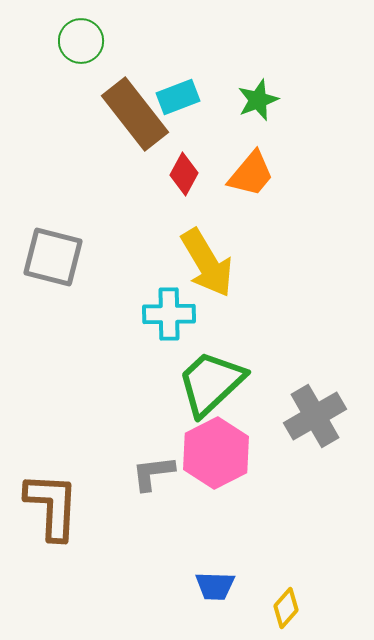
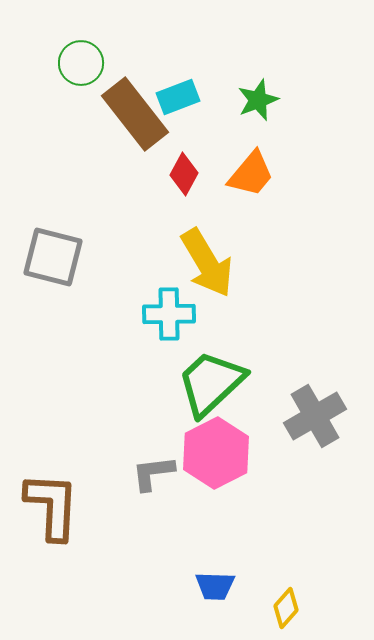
green circle: moved 22 px down
